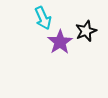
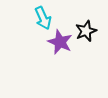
purple star: rotated 15 degrees counterclockwise
